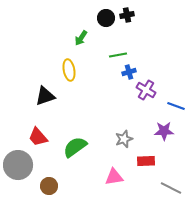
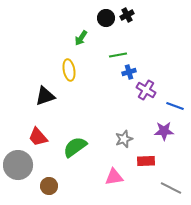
black cross: rotated 16 degrees counterclockwise
blue line: moved 1 px left
